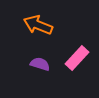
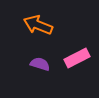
pink rectangle: rotated 20 degrees clockwise
